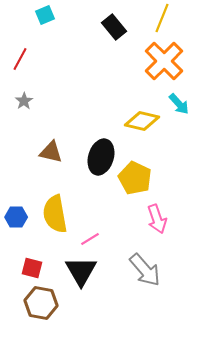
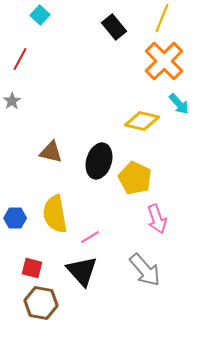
cyan square: moved 5 px left; rotated 24 degrees counterclockwise
gray star: moved 12 px left
black ellipse: moved 2 px left, 4 px down
blue hexagon: moved 1 px left, 1 px down
pink line: moved 2 px up
black triangle: moved 1 px right; rotated 12 degrees counterclockwise
